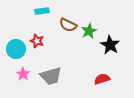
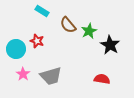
cyan rectangle: rotated 40 degrees clockwise
brown semicircle: rotated 24 degrees clockwise
red semicircle: rotated 28 degrees clockwise
